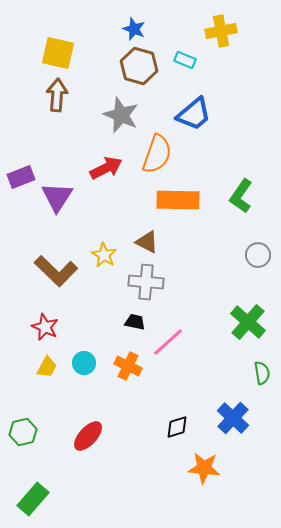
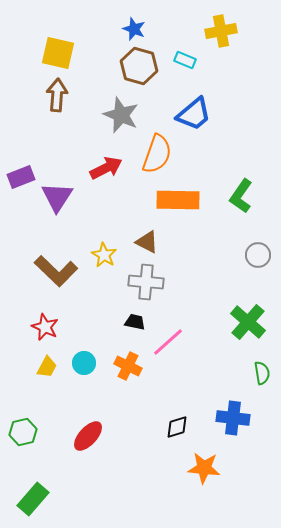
blue cross: rotated 36 degrees counterclockwise
